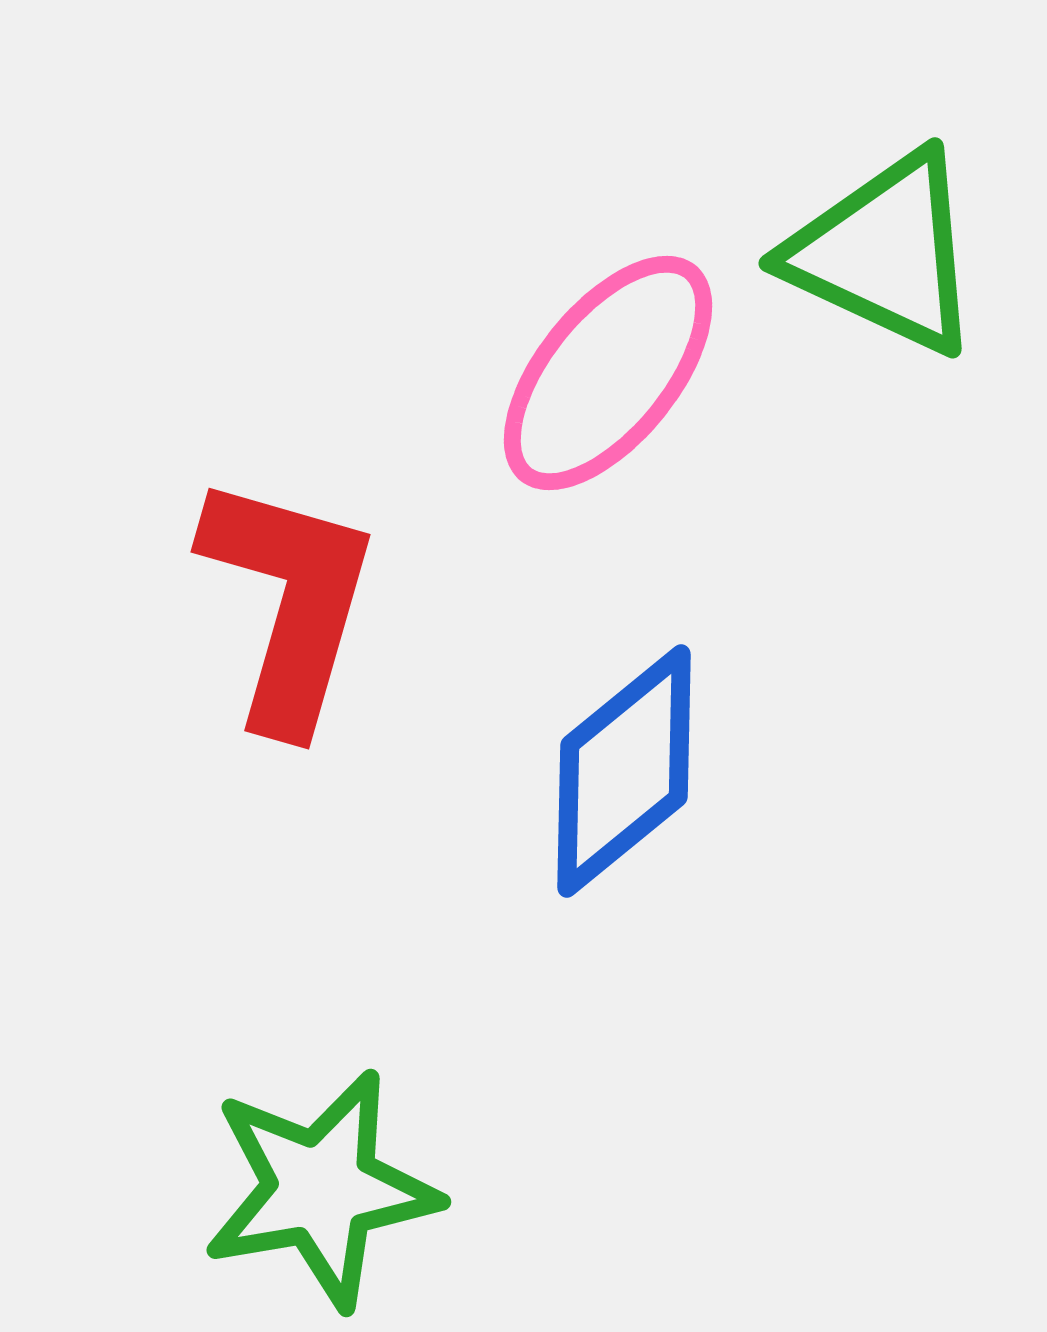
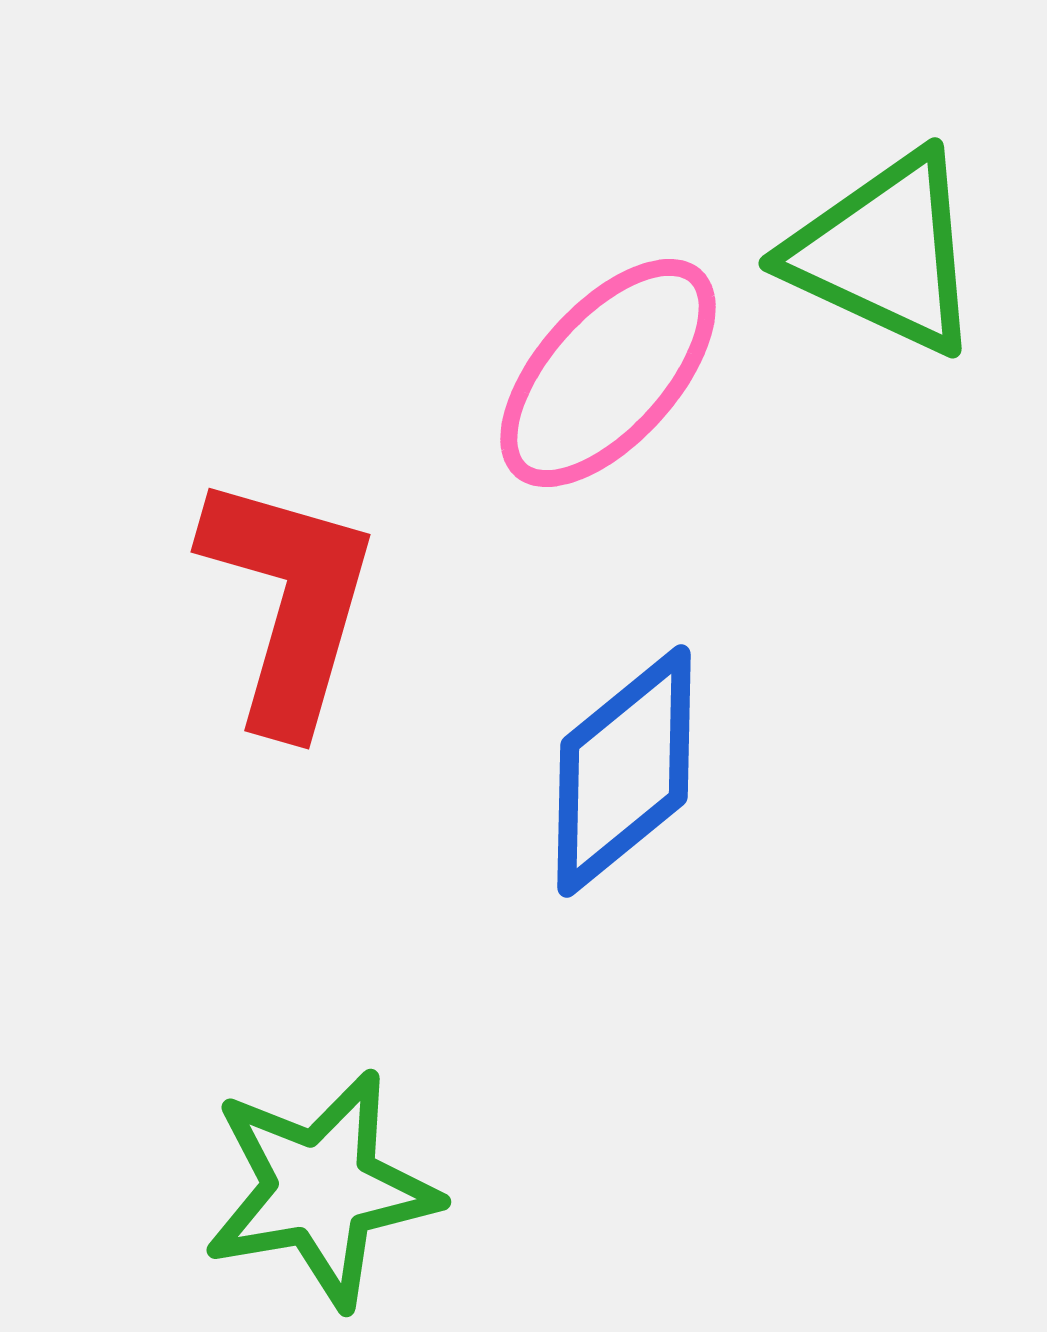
pink ellipse: rotated 3 degrees clockwise
